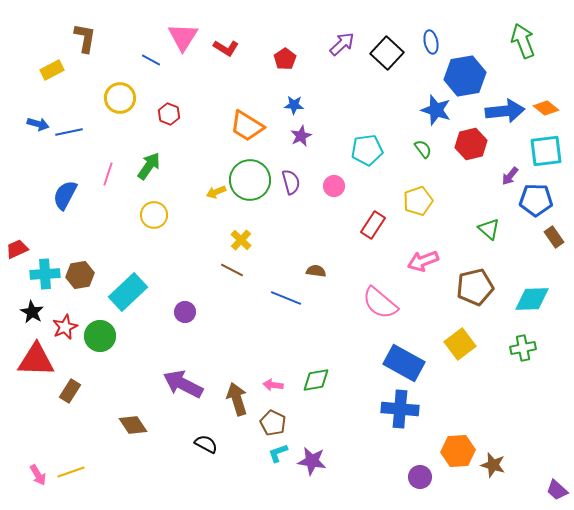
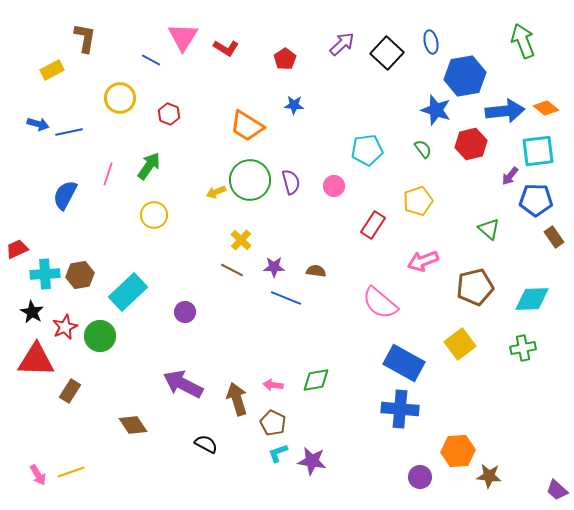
purple star at (301, 136): moved 27 px left, 131 px down; rotated 25 degrees clockwise
cyan square at (546, 151): moved 8 px left
brown star at (493, 465): moved 4 px left, 11 px down; rotated 10 degrees counterclockwise
